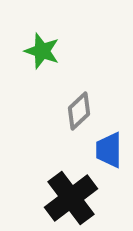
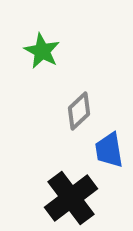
green star: rotated 9 degrees clockwise
blue trapezoid: rotated 9 degrees counterclockwise
